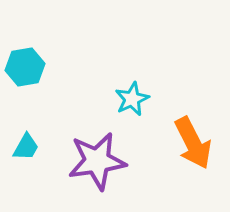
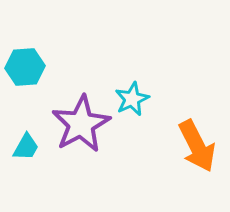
cyan hexagon: rotated 6 degrees clockwise
orange arrow: moved 4 px right, 3 px down
purple star: moved 16 px left, 37 px up; rotated 20 degrees counterclockwise
